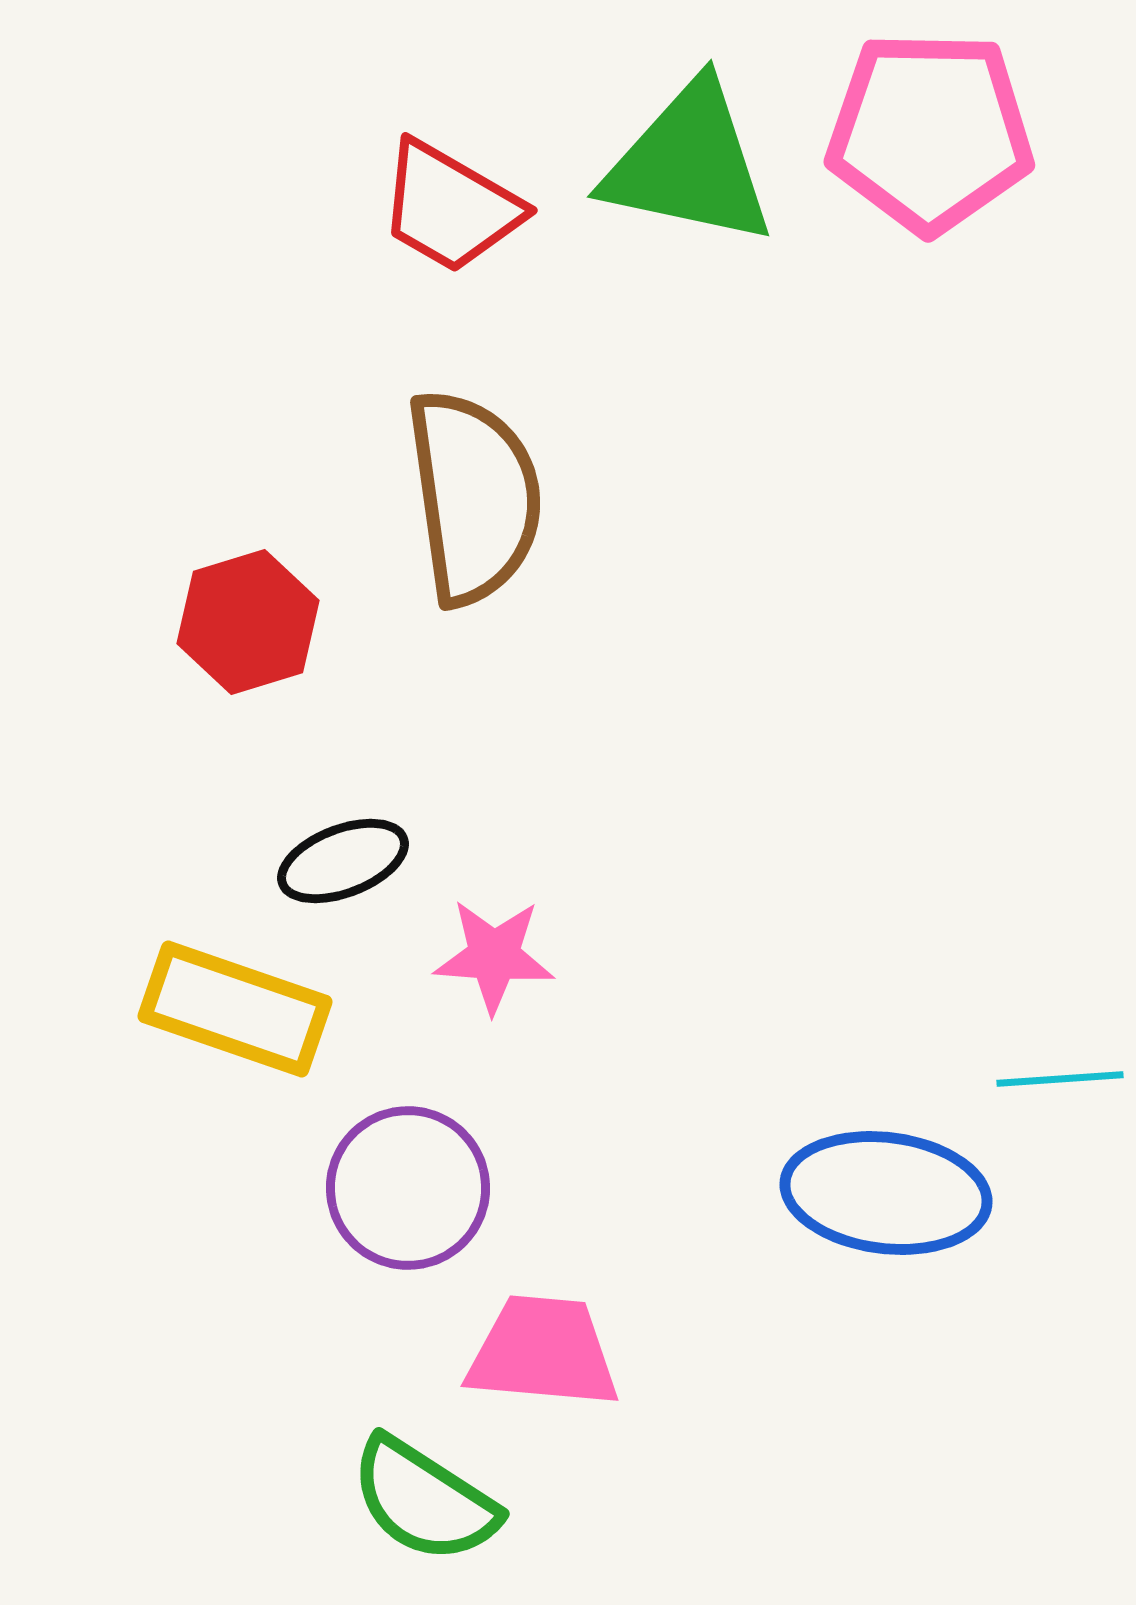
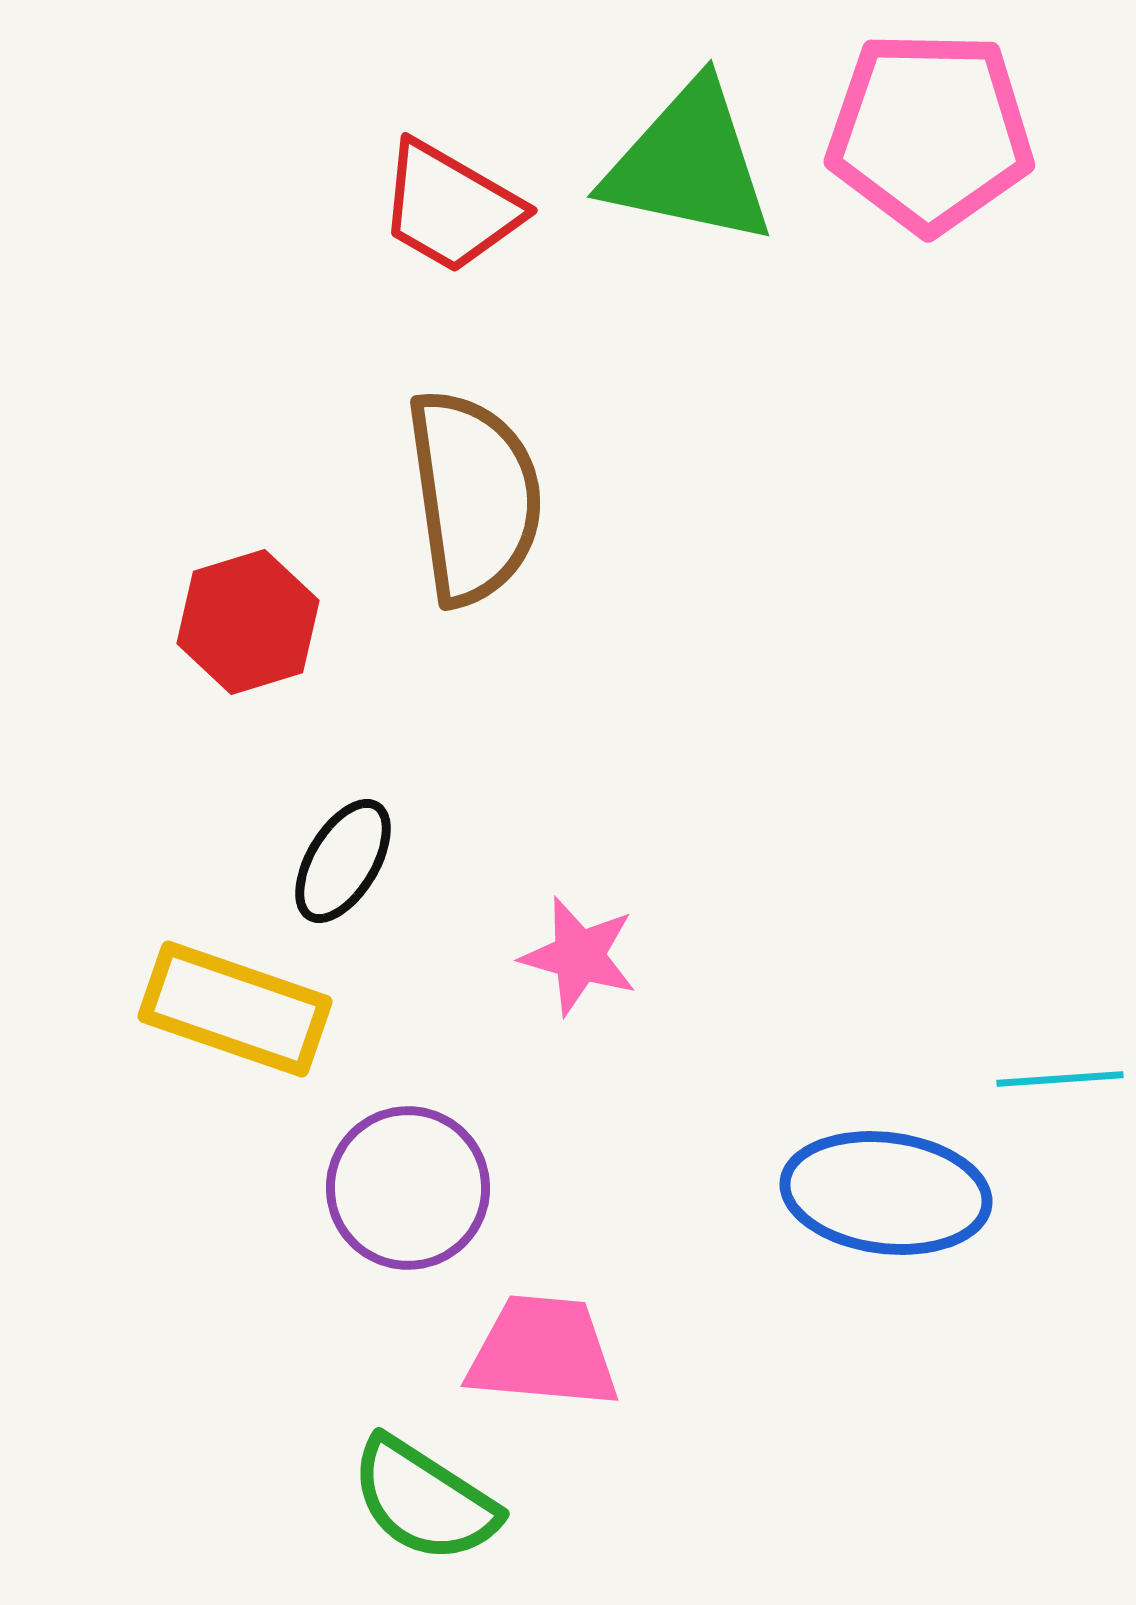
black ellipse: rotated 38 degrees counterclockwise
pink star: moved 85 px right; rotated 12 degrees clockwise
